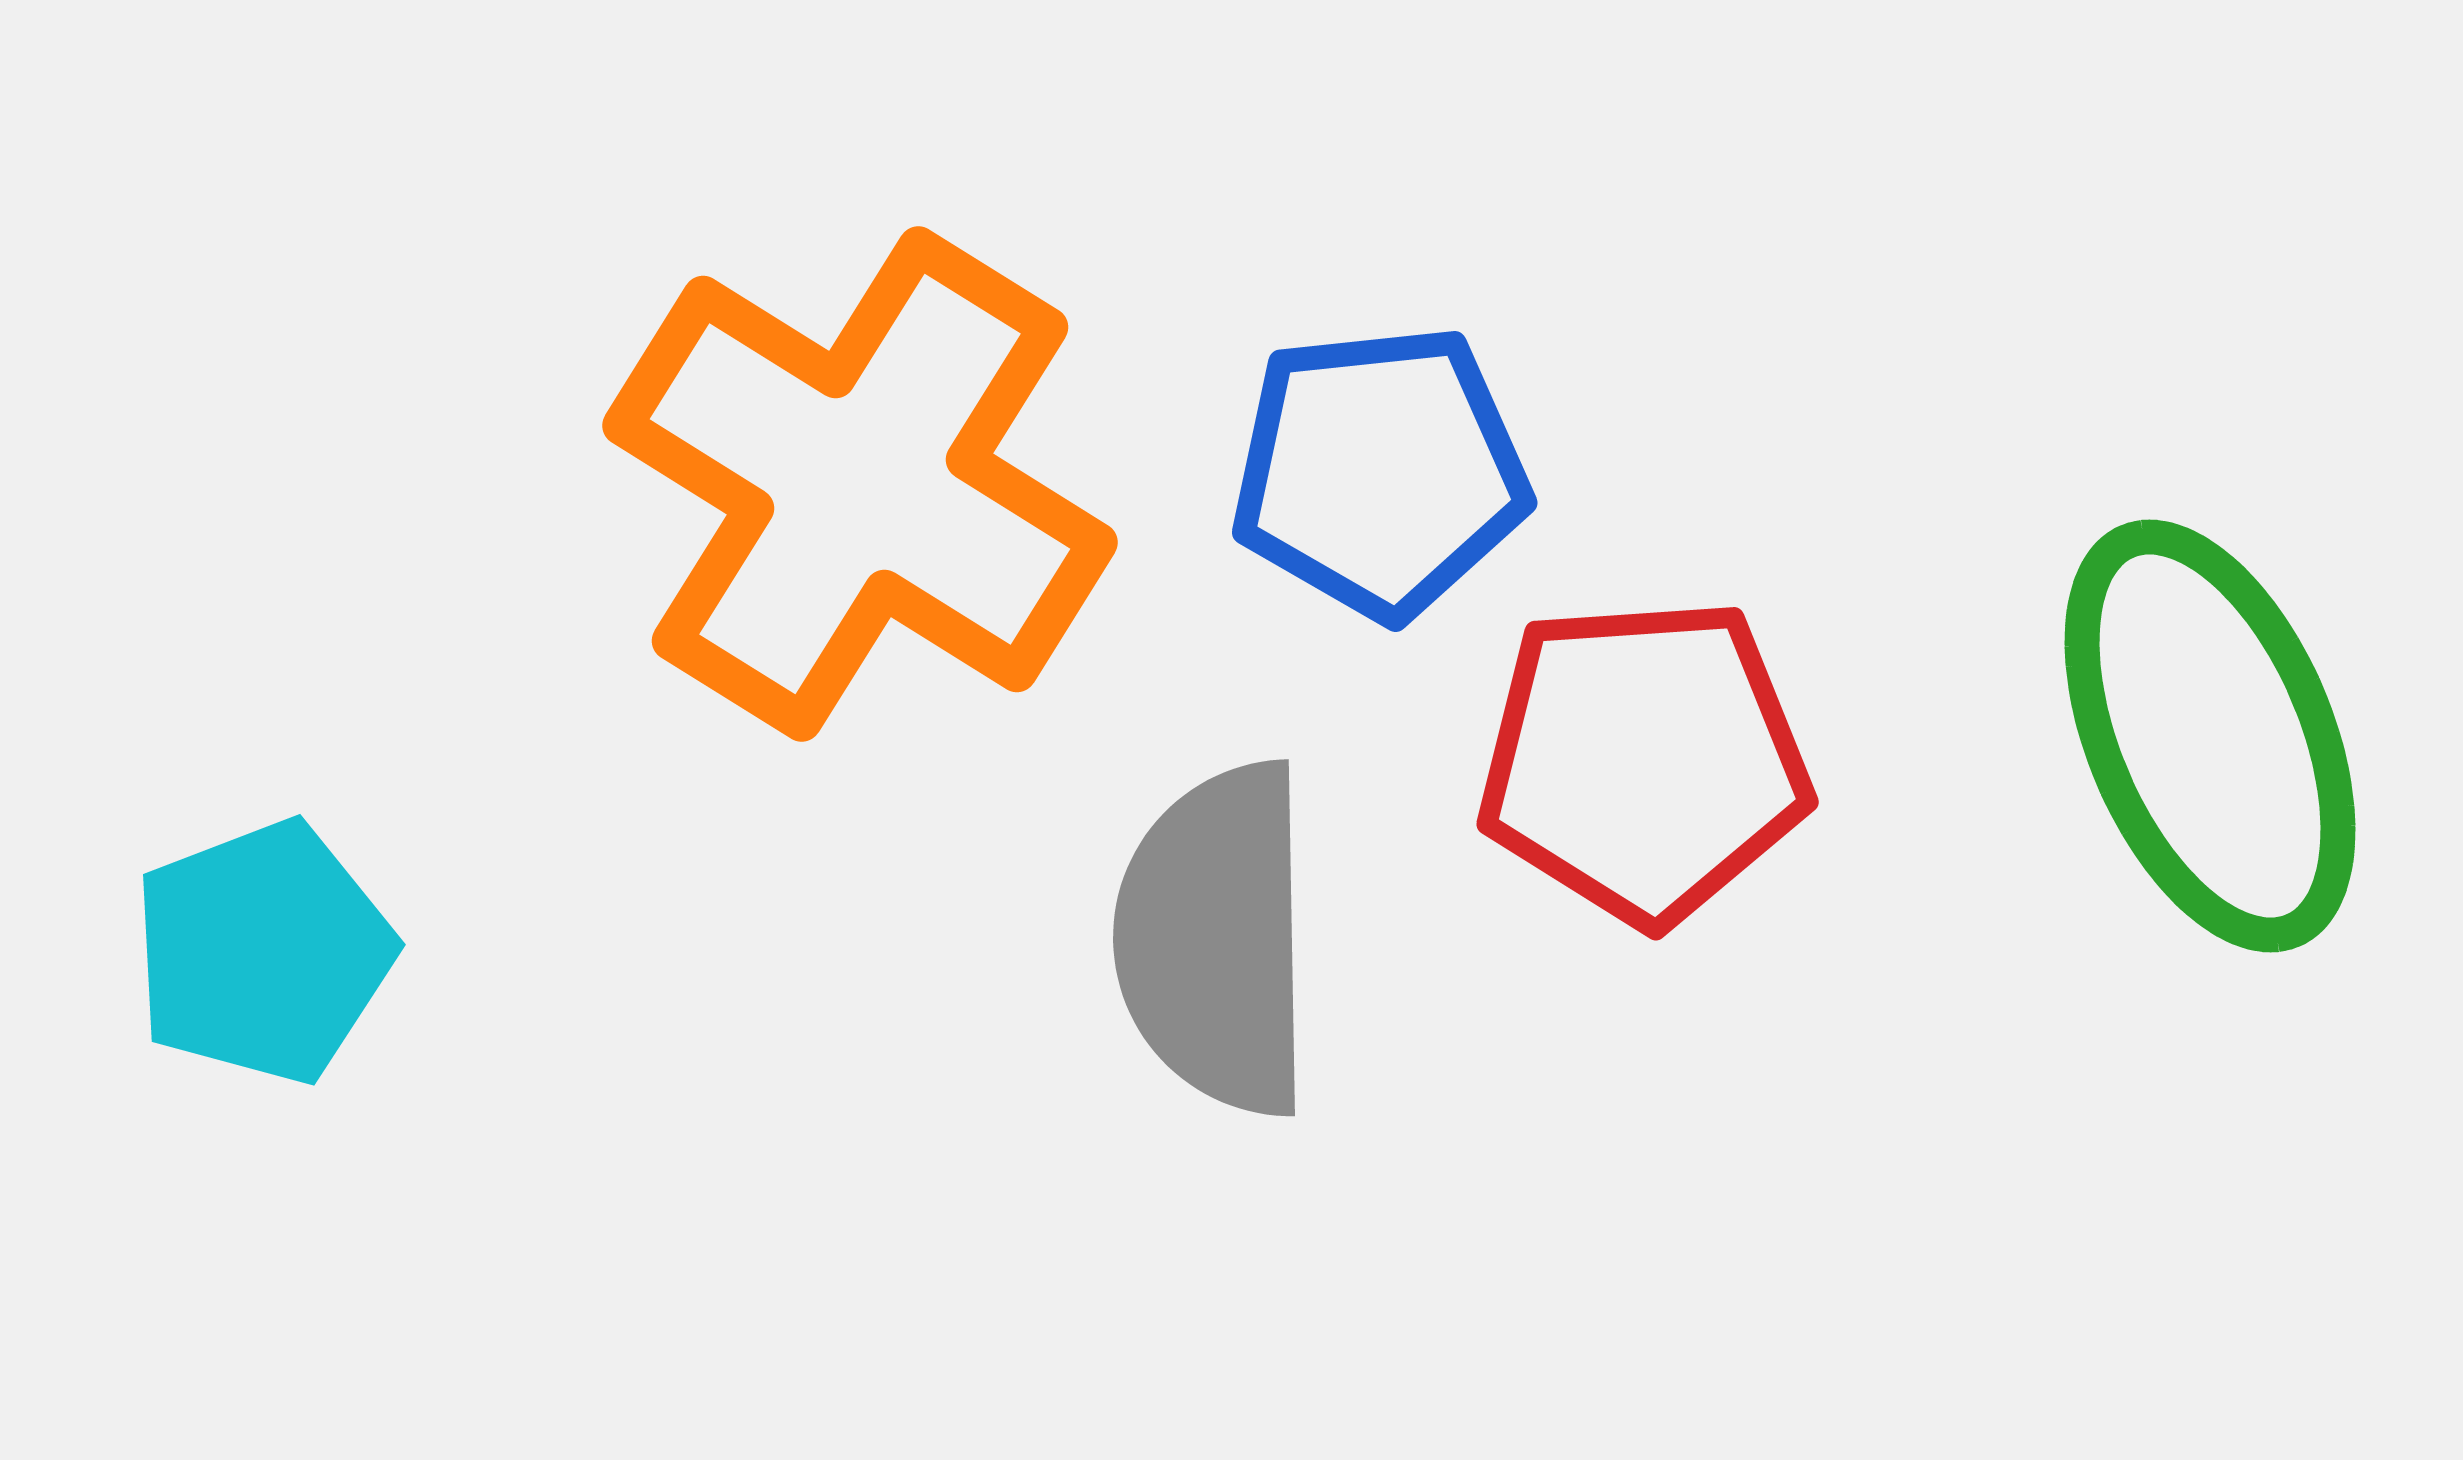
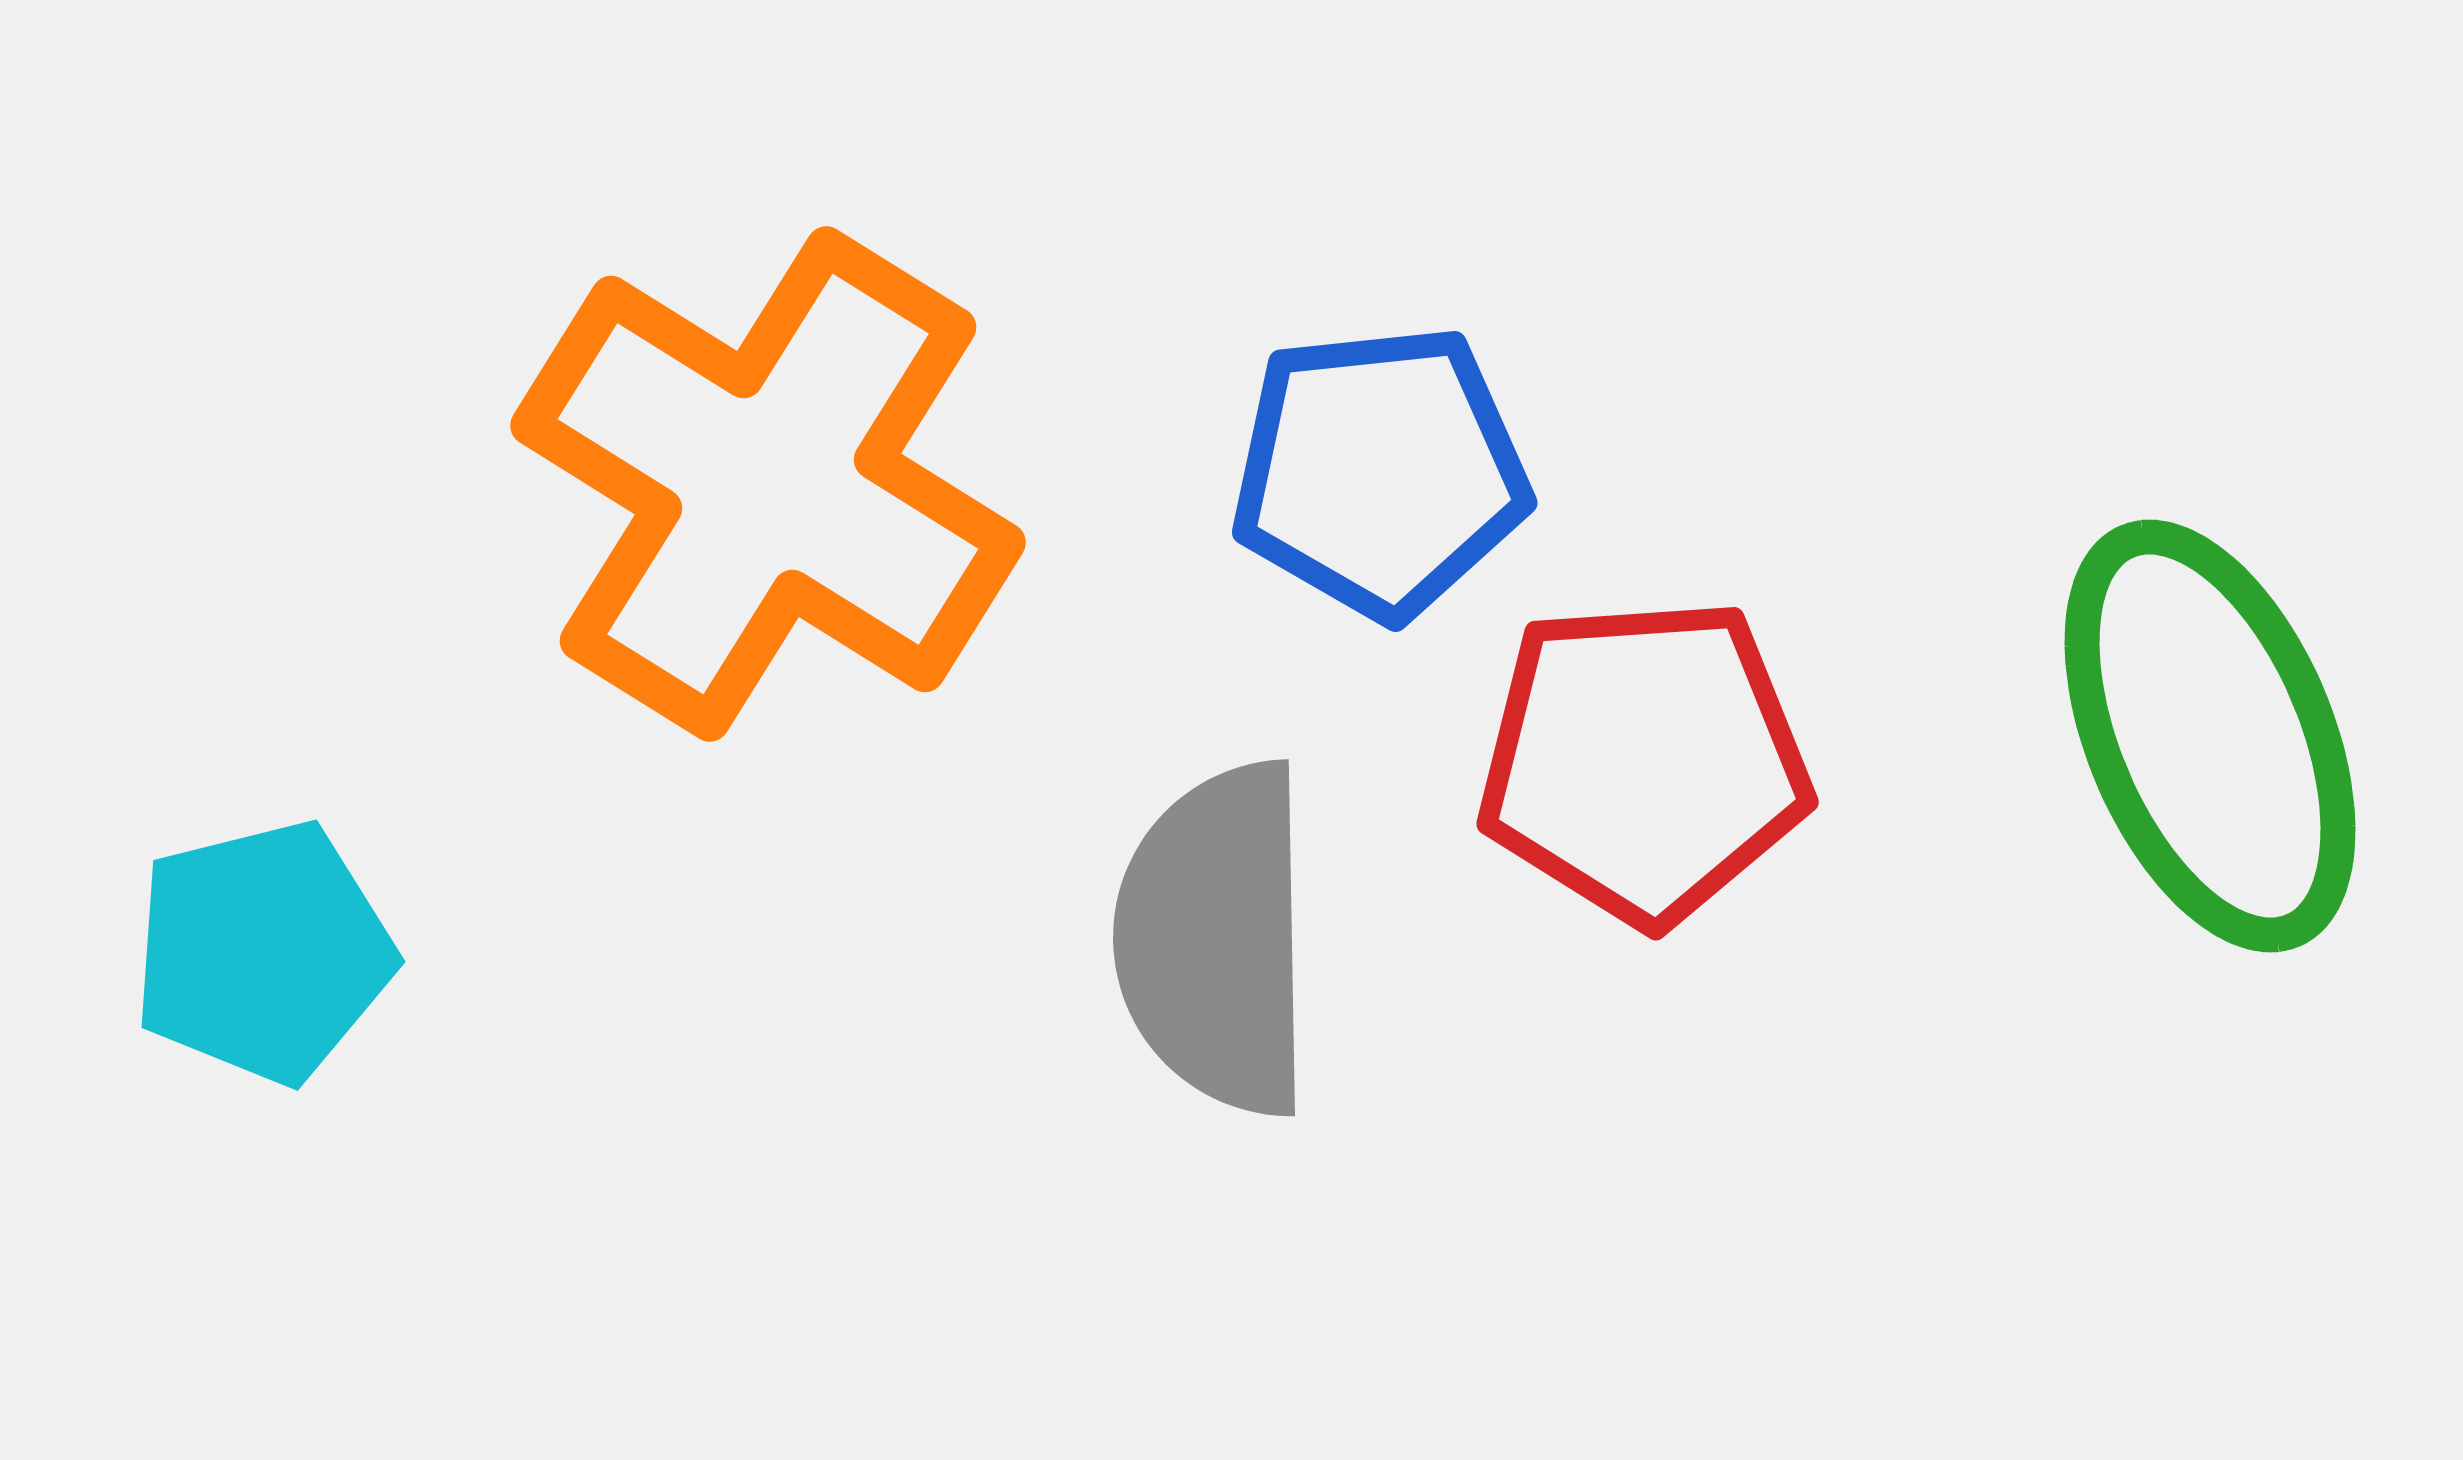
orange cross: moved 92 px left
cyan pentagon: rotated 7 degrees clockwise
